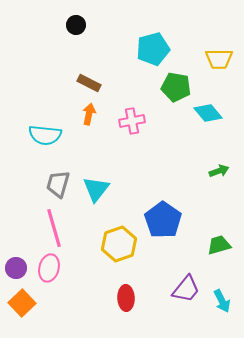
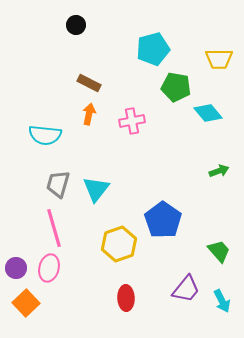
green trapezoid: moved 6 px down; rotated 65 degrees clockwise
orange square: moved 4 px right
